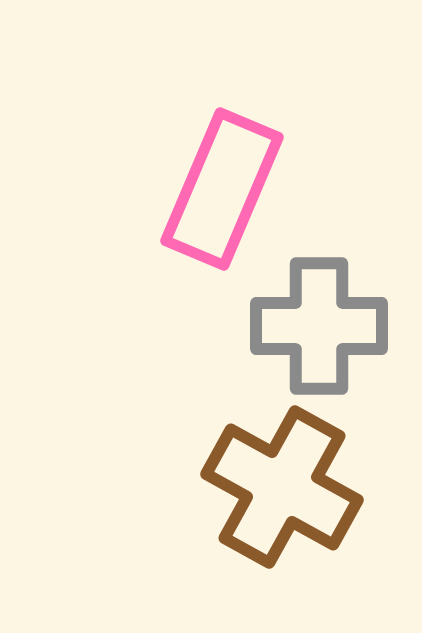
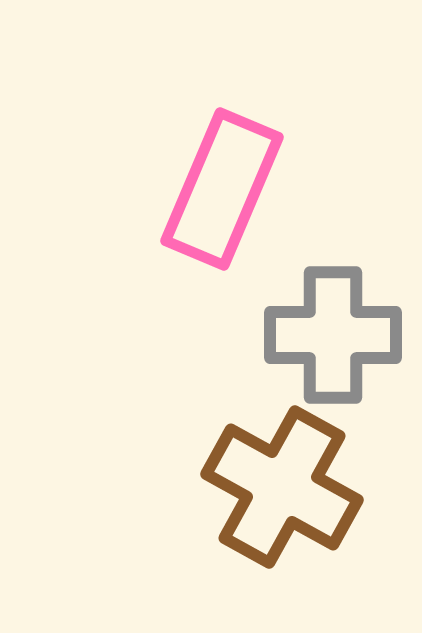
gray cross: moved 14 px right, 9 px down
